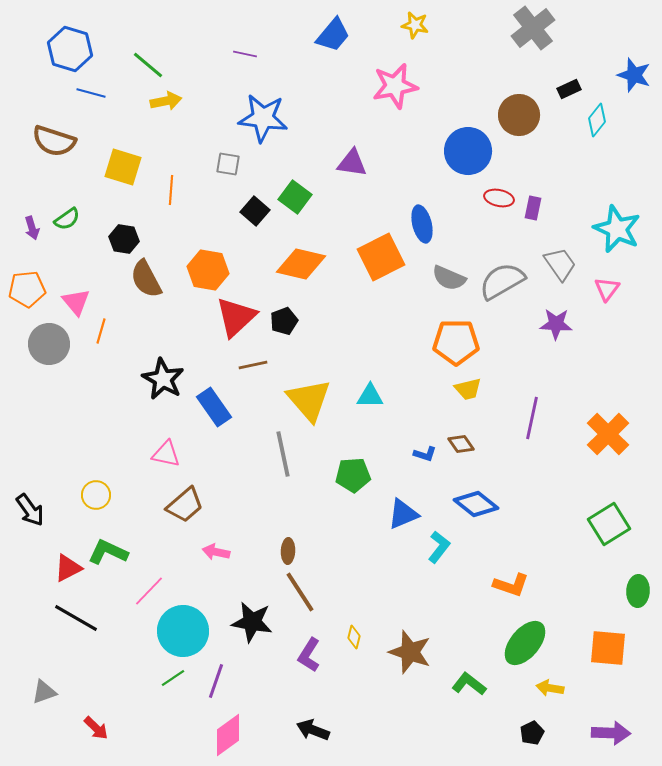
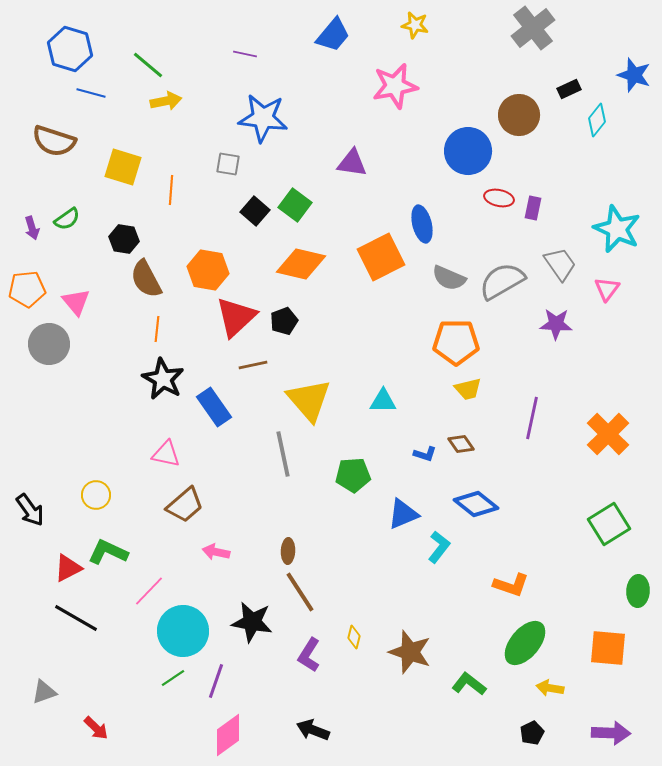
green square at (295, 197): moved 8 px down
orange line at (101, 331): moved 56 px right, 2 px up; rotated 10 degrees counterclockwise
cyan triangle at (370, 396): moved 13 px right, 5 px down
